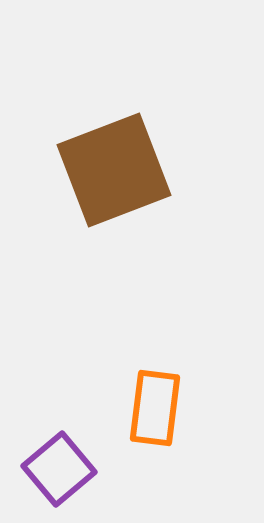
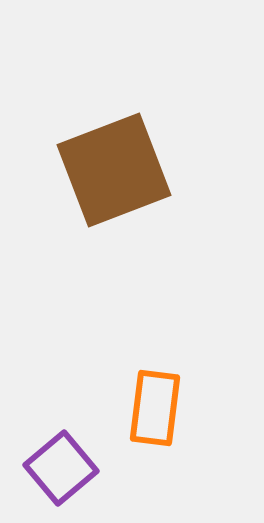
purple square: moved 2 px right, 1 px up
